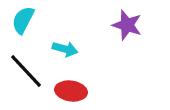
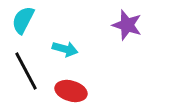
black line: rotated 15 degrees clockwise
red ellipse: rotated 8 degrees clockwise
